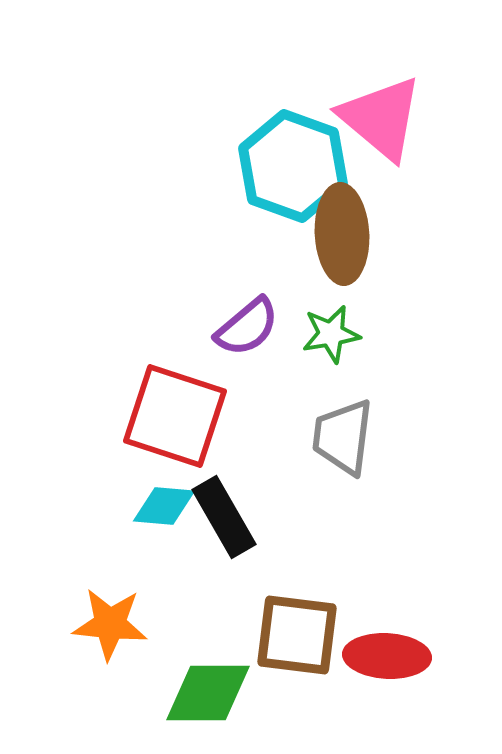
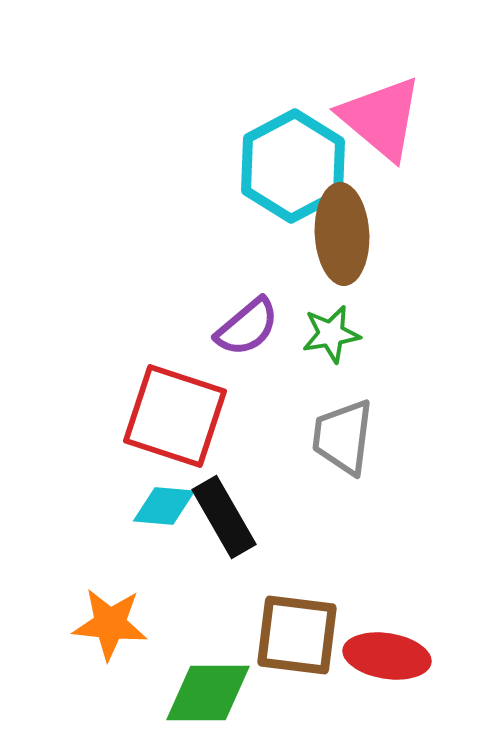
cyan hexagon: rotated 12 degrees clockwise
red ellipse: rotated 6 degrees clockwise
